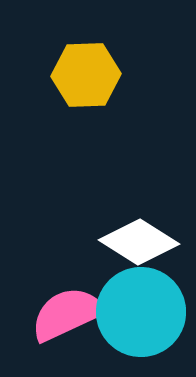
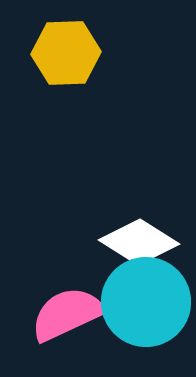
yellow hexagon: moved 20 px left, 22 px up
cyan circle: moved 5 px right, 10 px up
